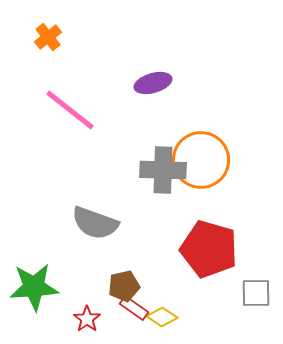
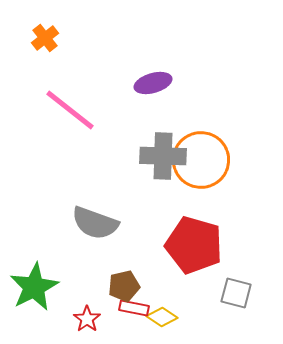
orange cross: moved 3 px left, 1 px down
gray cross: moved 14 px up
red pentagon: moved 15 px left, 4 px up
green star: rotated 24 degrees counterclockwise
gray square: moved 20 px left; rotated 16 degrees clockwise
red rectangle: rotated 24 degrees counterclockwise
